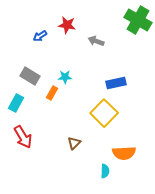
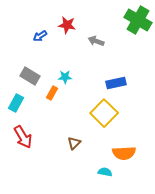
cyan semicircle: moved 1 px down; rotated 80 degrees counterclockwise
